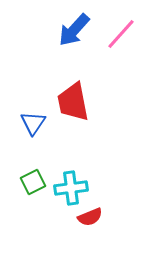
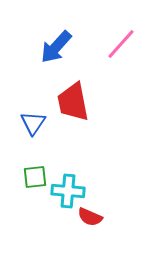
blue arrow: moved 18 px left, 17 px down
pink line: moved 10 px down
green square: moved 2 px right, 5 px up; rotated 20 degrees clockwise
cyan cross: moved 3 px left, 3 px down; rotated 12 degrees clockwise
red semicircle: rotated 45 degrees clockwise
